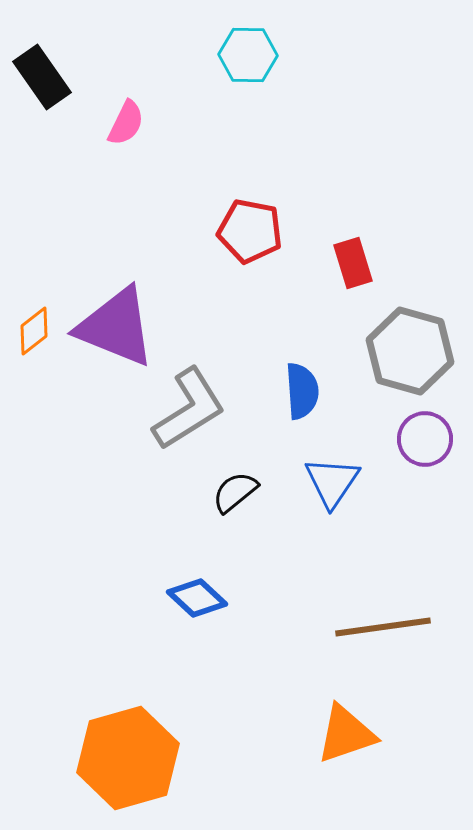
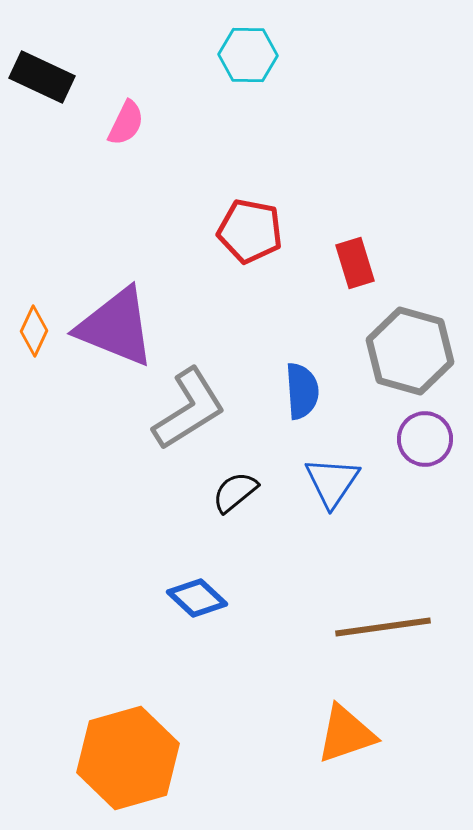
black rectangle: rotated 30 degrees counterclockwise
red rectangle: moved 2 px right
orange diamond: rotated 27 degrees counterclockwise
